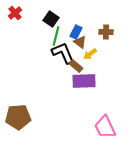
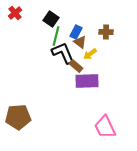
purple rectangle: moved 3 px right
